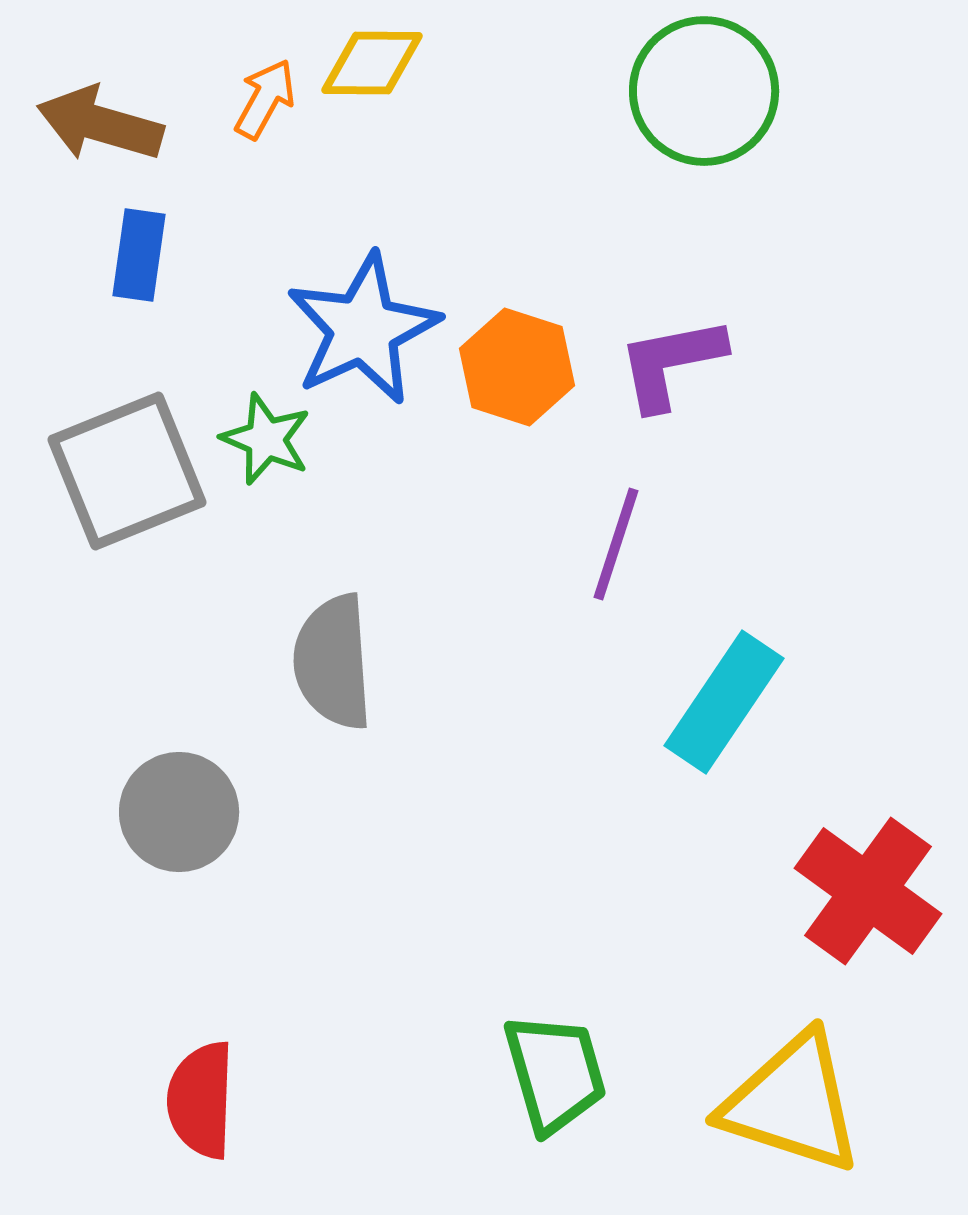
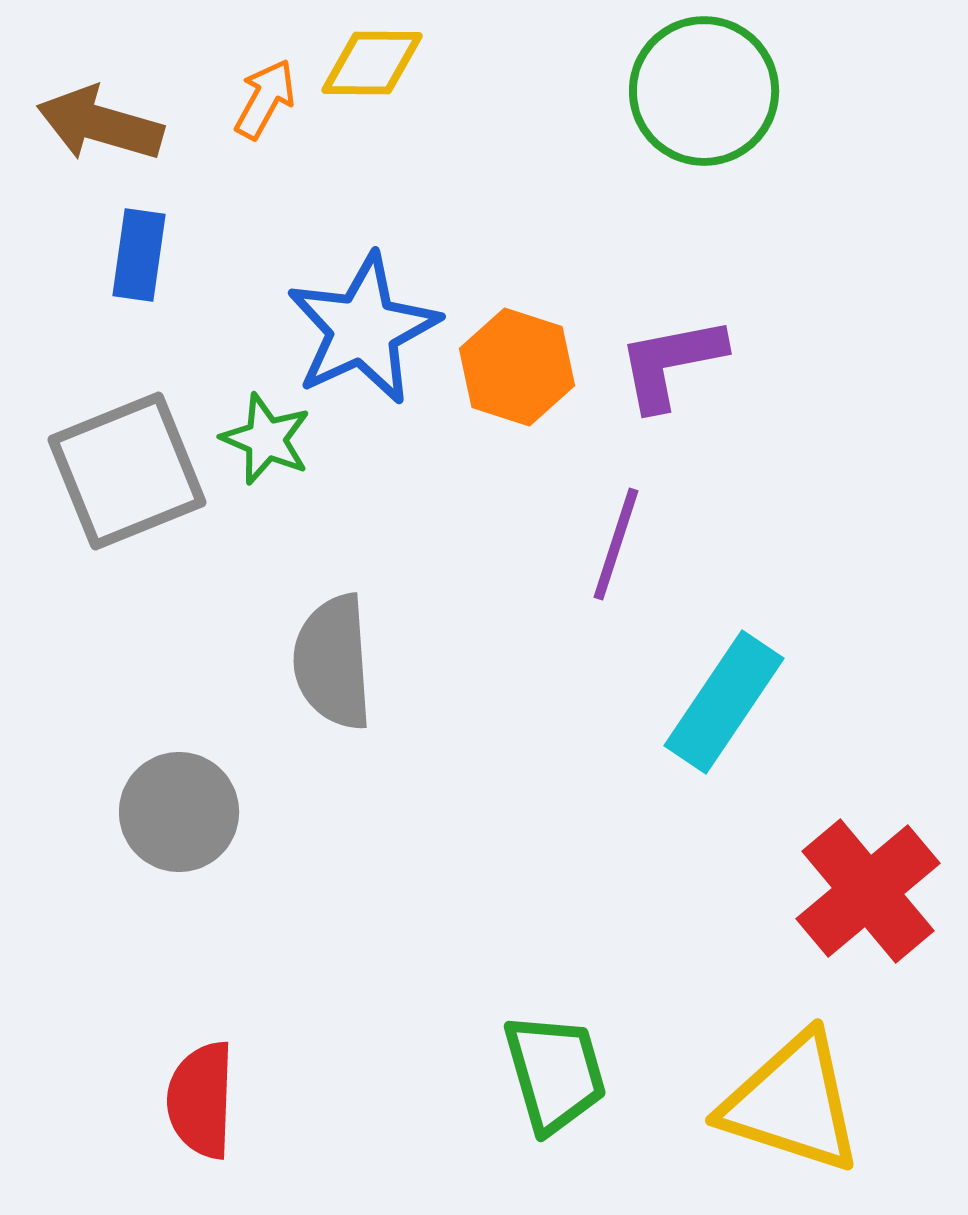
red cross: rotated 14 degrees clockwise
